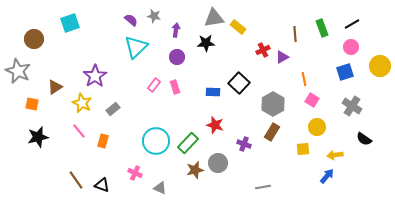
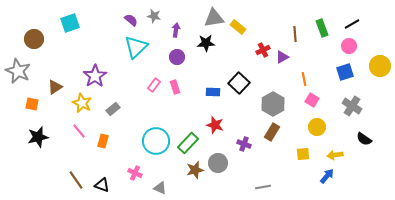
pink circle at (351, 47): moved 2 px left, 1 px up
yellow square at (303, 149): moved 5 px down
